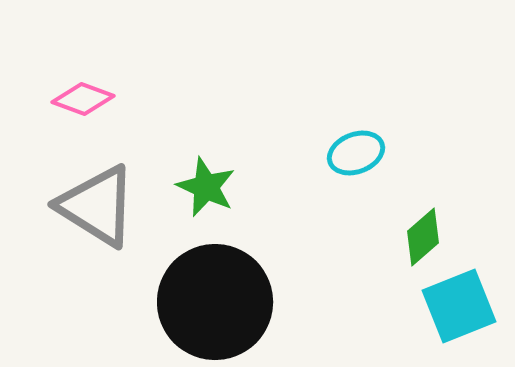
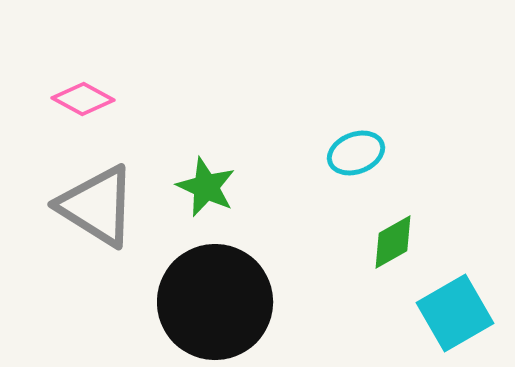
pink diamond: rotated 8 degrees clockwise
green diamond: moved 30 px left, 5 px down; rotated 12 degrees clockwise
cyan square: moved 4 px left, 7 px down; rotated 8 degrees counterclockwise
